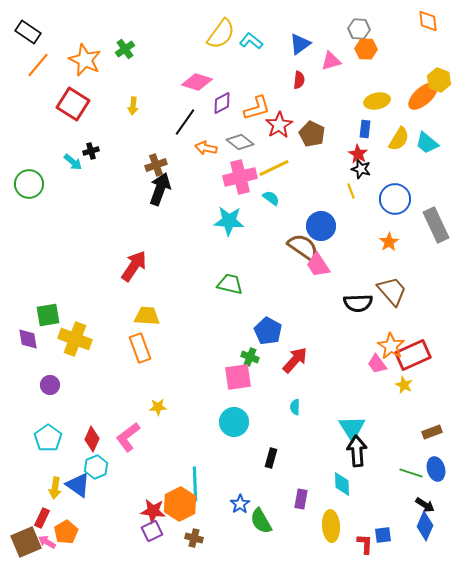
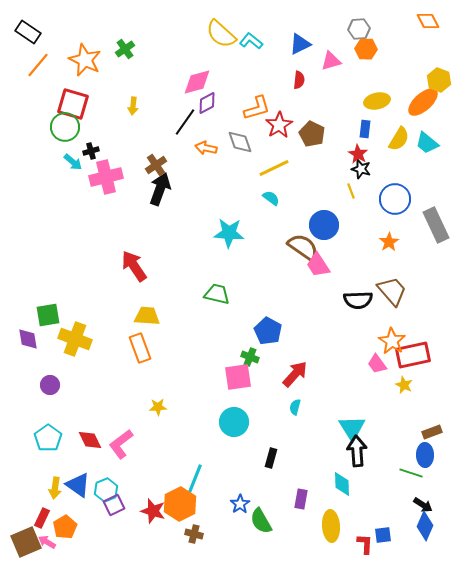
orange diamond at (428, 21): rotated 20 degrees counterclockwise
gray hexagon at (359, 29): rotated 10 degrees counterclockwise
yellow semicircle at (221, 34): rotated 96 degrees clockwise
blue triangle at (300, 44): rotated 10 degrees clockwise
pink diamond at (197, 82): rotated 32 degrees counterclockwise
orange ellipse at (423, 96): moved 6 px down
purple diamond at (222, 103): moved 15 px left
red square at (73, 104): rotated 16 degrees counterclockwise
gray diamond at (240, 142): rotated 32 degrees clockwise
brown cross at (156, 165): rotated 15 degrees counterclockwise
pink cross at (240, 177): moved 134 px left
green circle at (29, 184): moved 36 px right, 57 px up
cyan star at (229, 221): moved 12 px down
blue circle at (321, 226): moved 3 px right, 1 px up
red arrow at (134, 266): rotated 68 degrees counterclockwise
green trapezoid at (230, 284): moved 13 px left, 10 px down
black semicircle at (358, 303): moved 3 px up
orange star at (391, 346): moved 1 px right, 5 px up
red rectangle at (413, 355): rotated 12 degrees clockwise
red arrow at (295, 360): moved 14 px down
cyan semicircle at (295, 407): rotated 14 degrees clockwise
pink L-shape at (128, 437): moved 7 px left, 7 px down
red diamond at (92, 439): moved 2 px left, 1 px down; rotated 50 degrees counterclockwise
cyan hexagon at (96, 467): moved 10 px right, 23 px down
blue ellipse at (436, 469): moved 11 px left, 14 px up; rotated 15 degrees clockwise
cyan line at (195, 484): moved 1 px left, 3 px up; rotated 24 degrees clockwise
black arrow at (425, 505): moved 2 px left
red star at (153, 511): rotated 10 degrees clockwise
purple square at (152, 531): moved 38 px left, 26 px up
orange pentagon at (66, 532): moved 1 px left, 5 px up
brown cross at (194, 538): moved 4 px up
